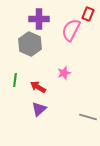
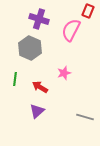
red rectangle: moved 3 px up
purple cross: rotated 18 degrees clockwise
gray hexagon: moved 4 px down
green line: moved 1 px up
red arrow: moved 2 px right
purple triangle: moved 2 px left, 2 px down
gray line: moved 3 px left
